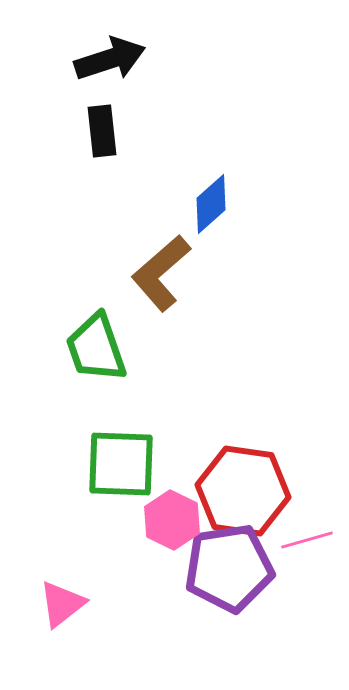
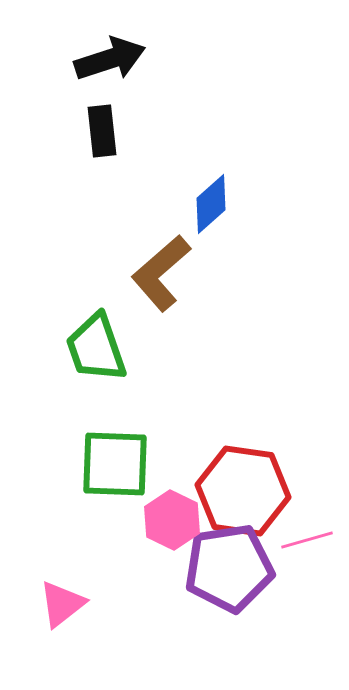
green square: moved 6 px left
